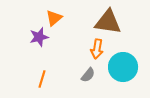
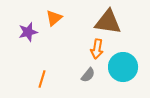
purple star: moved 11 px left, 5 px up
